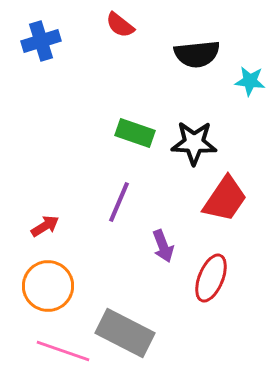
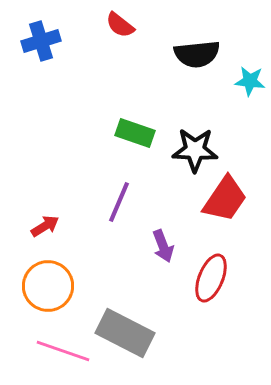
black star: moved 1 px right, 7 px down
